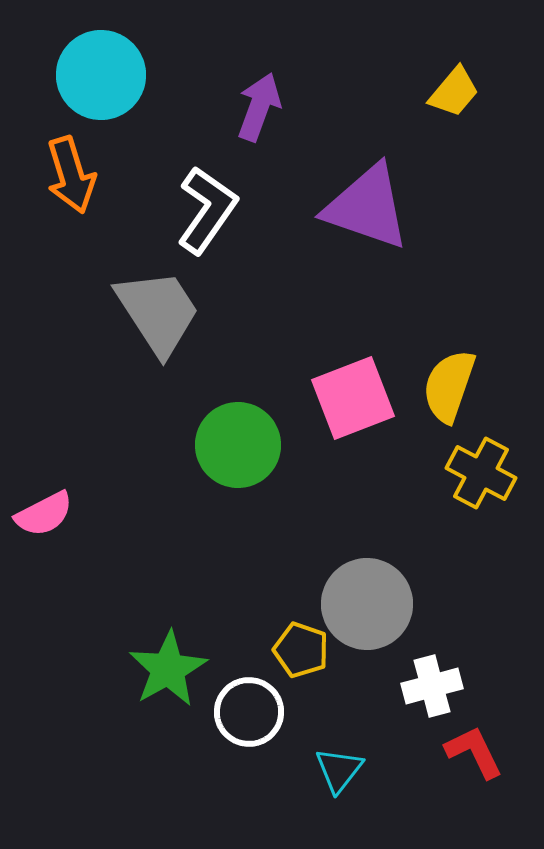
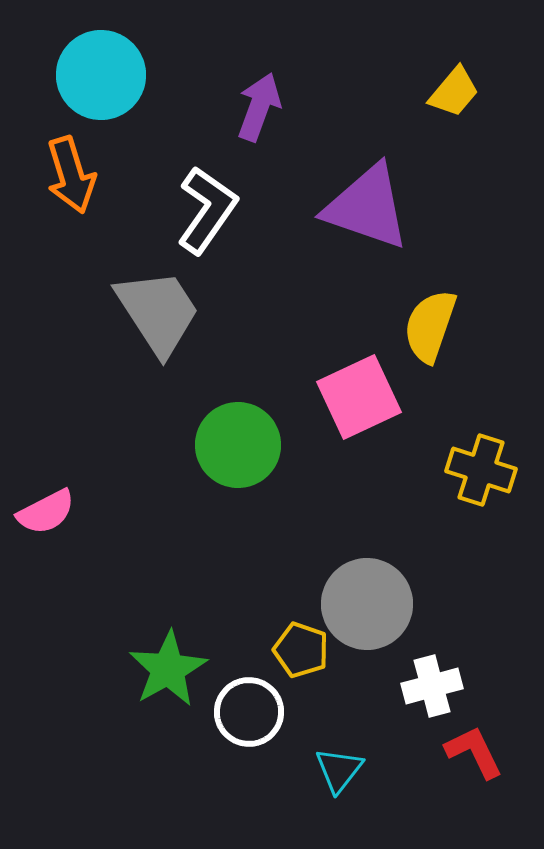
yellow semicircle: moved 19 px left, 60 px up
pink square: moved 6 px right, 1 px up; rotated 4 degrees counterclockwise
yellow cross: moved 3 px up; rotated 10 degrees counterclockwise
pink semicircle: moved 2 px right, 2 px up
